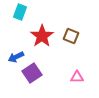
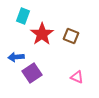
cyan rectangle: moved 3 px right, 4 px down
red star: moved 2 px up
blue arrow: rotated 21 degrees clockwise
pink triangle: rotated 24 degrees clockwise
